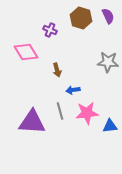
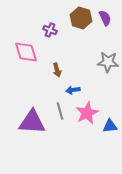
purple semicircle: moved 3 px left, 2 px down
pink diamond: rotated 15 degrees clockwise
pink star: rotated 20 degrees counterclockwise
